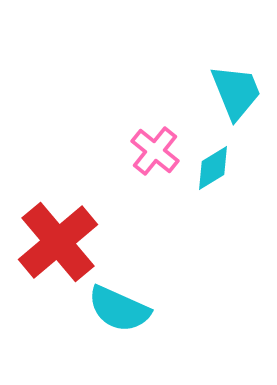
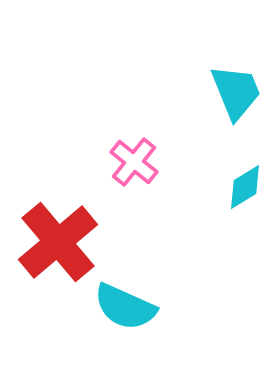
pink cross: moved 21 px left, 11 px down
cyan diamond: moved 32 px right, 19 px down
cyan semicircle: moved 6 px right, 2 px up
